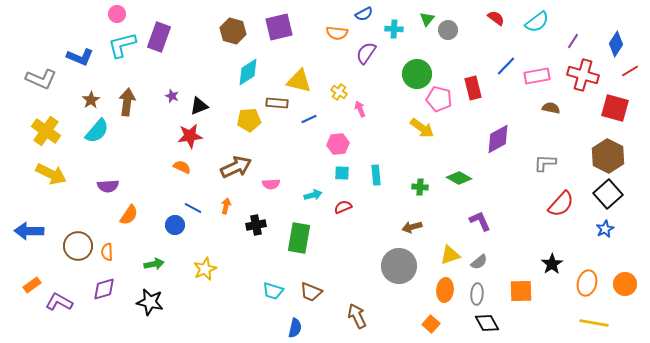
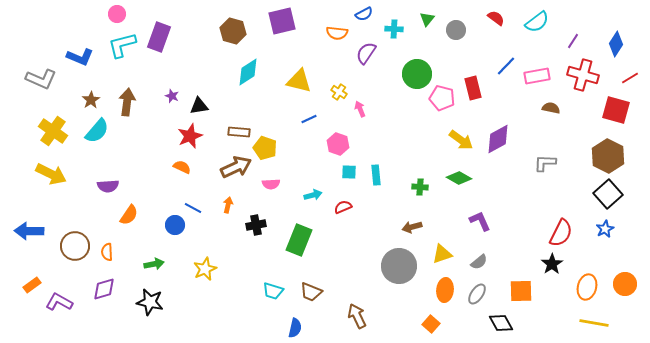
purple square at (279, 27): moved 3 px right, 6 px up
gray circle at (448, 30): moved 8 px right
red line at (630, 71): moved 7 px down
pink pentagon at (439, 99): moved 3 px right, 1 px up
brown rectangle at (277, 103): moved 38 px left, 29 px down
black triangle at (199, 106): rotated 12 degrees clockwise
red square at (615, 108): moved 1 px right, 2 px down
yellow pentagon at (249, 120): moved 16 px right, 28 px down; rotated 25 degrees clockwise
yellow arrow at (422, 128): moved 39 px right, 12 px down
yellow cross at (46, 131): moved 7 px right
red star at (190, 136): rotated 15 degrees counterclockwise
pink hexagon at (338, 144): rotated 25 degrees clockwise
cyan square at (342, 173): moved 7 px right, 1 px up
red semicircle at (561, 204): moved 29 px down; rotated 16 degrees counterclockwise
orange arrow at (226, 206): moved 2 px right, 1 px up
green rectangle at (299, 238): moved 2 px down; rotated 12 degrees clockwise
brown circle at (78, 246): moved 3 px left
yellow triangle at (450, 255): moved 8 px left, 1 px up
orange ellipse at (587, 283): moved 4 px down
gray ellipse at (477, 294): rotated 30 degrees clockwise
black diamond at (487, 323): moved 14 px right
